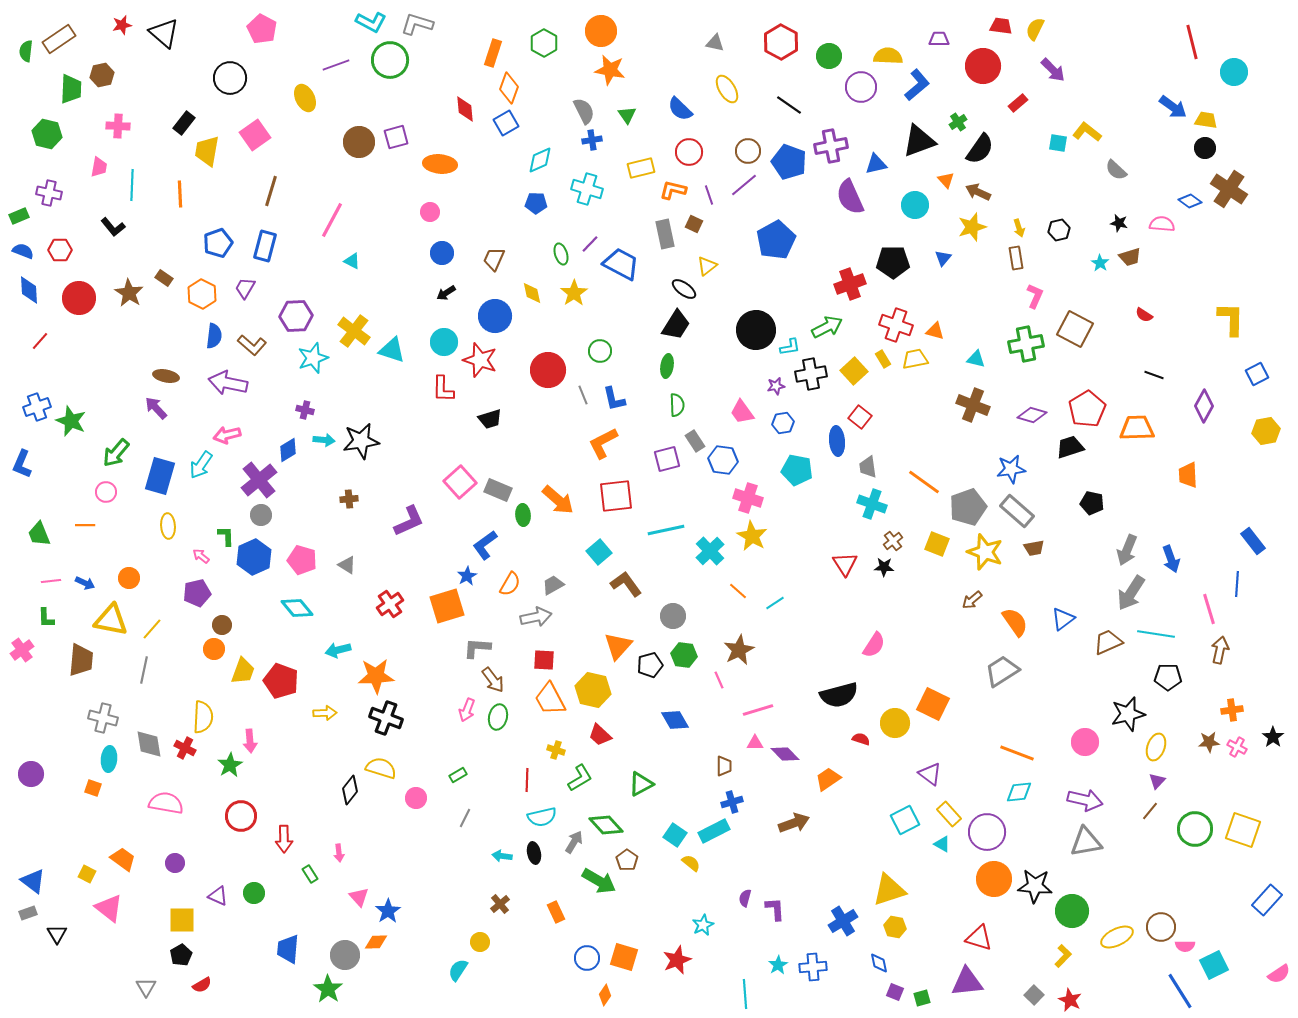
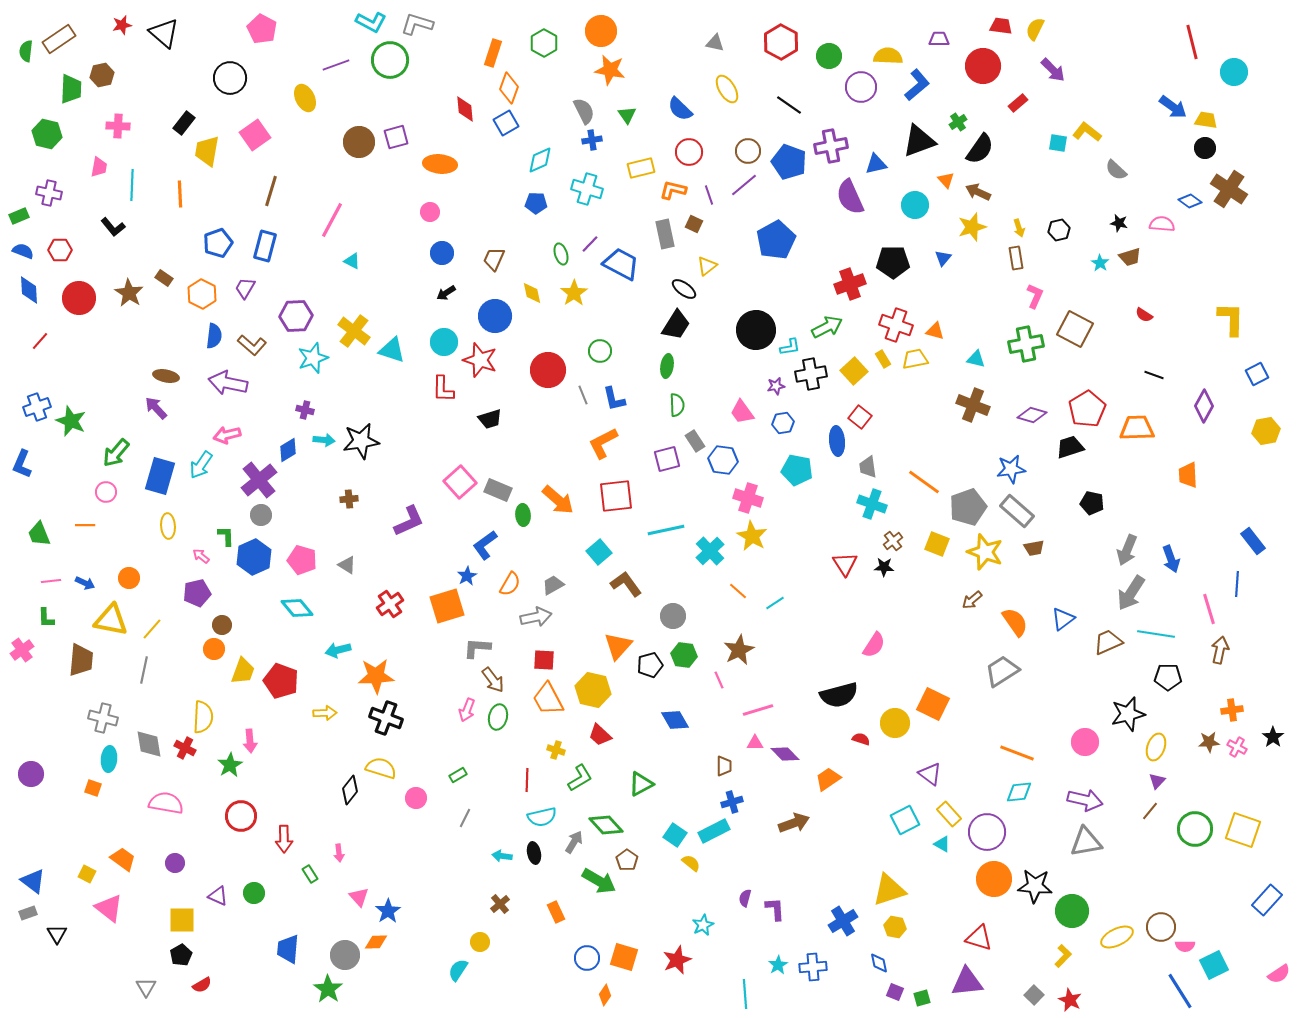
orange trapezoid at (550, 699): moved 2 px left
